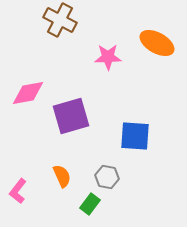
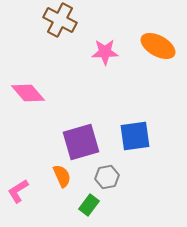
orange ellipse: moved 1 px right, 3 px down
pink star: moved 3 px left, 5 px up
pink diamond: rotated 60 degrees clockwise
purple square: moved 10 px right, 26 px down
blue square: rotated 12 degrees counterclockwise
gray hexagon: rotated 20 degrees counterclockwise
pink L-shape: rotated 20 degrees clockwise
green rectangle: moved 1 px left, 1 px down
